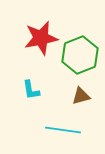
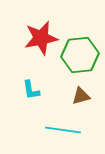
green hexagon: rotated 15 degrees clockwise
